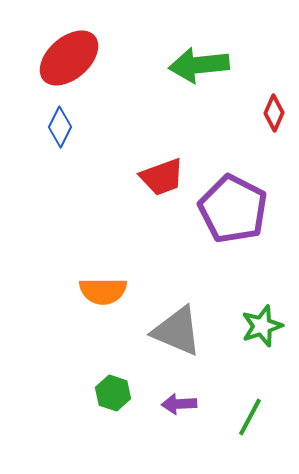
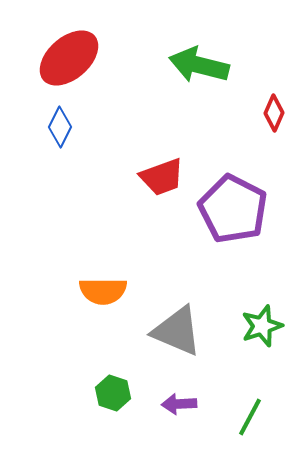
green arrow: rotated 20 degrees clockwise
